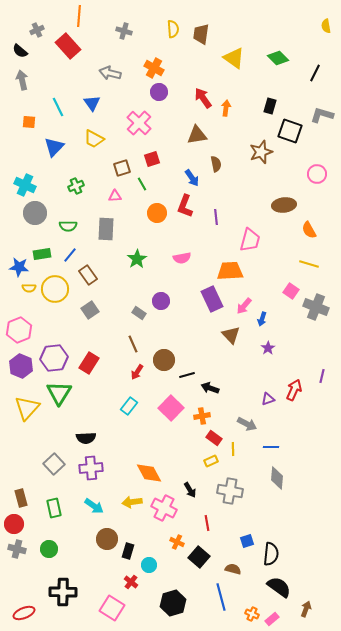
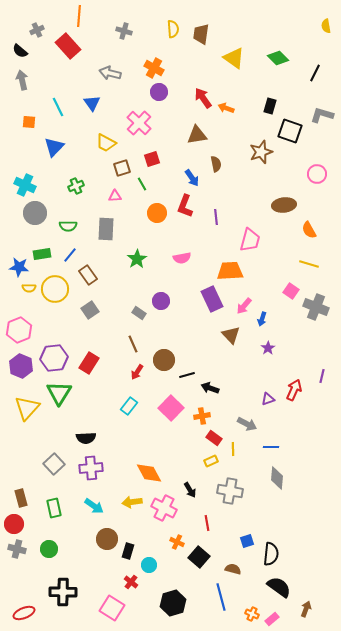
orange arrow at (226, 108): rotated 77 degrees counterclockwise
yellow trapezoid at (94, 139): moved 12 px right, 4 px down
